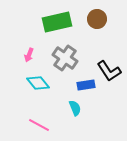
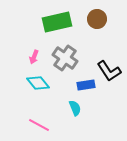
pink arrow: moved 5 px right, 2 px down
